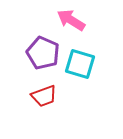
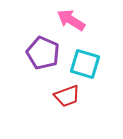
cyan square: moved 5 px right
red trapezoid: moved 23 px right
